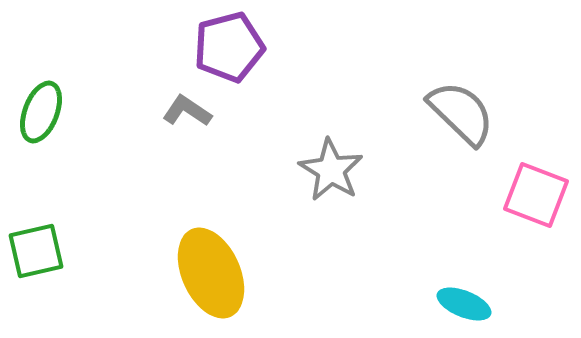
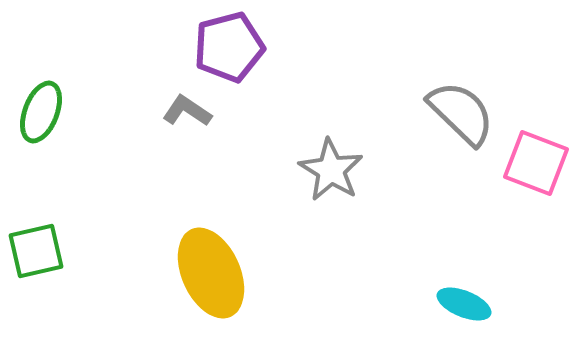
pink square: moved 32 px up
